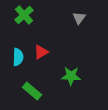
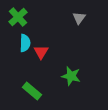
green cross: moved 6 px left, 2 px down
red triangle: rotated 28 degrees counterclockwise
cyan semicircle: moved 7 px right, 14 px up
green star: rotated 12 degrees clockwise
